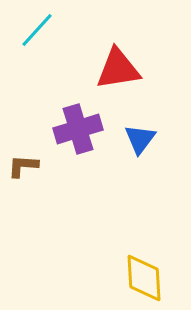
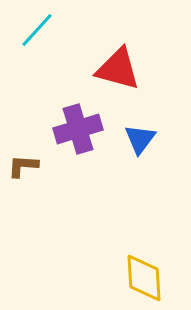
red triangle: rotated 24 degrees clockwise
